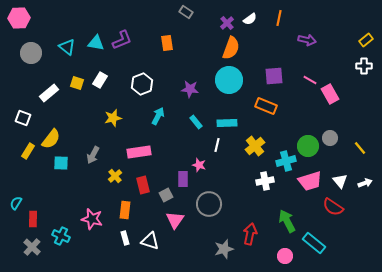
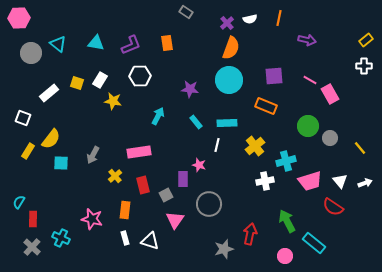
white semicircle at (250, 19): rotated 24 degrees clockwise
purple L-shape at (122, 40): moved 9 px right, 5 px down
cyan triangle at (67, 47): moved 9 px left, 3 px up
white hexagon at (142, 84): moved 2 px left, 8 px up; rotated 20 degrees clockwise
yellow star at (113, 118): moved 17 px up; rotated 24 degrees clockwise
green circle at (308, 146): moved 20 px up
cyan semicircle at (16, 203): moved 3 px right, 1 px up
cyan cross at (61, 236): moved 2 px down
